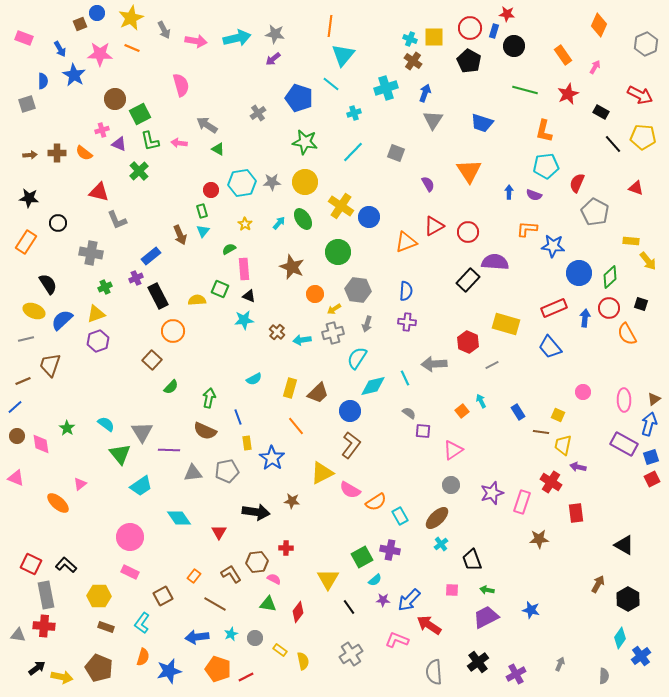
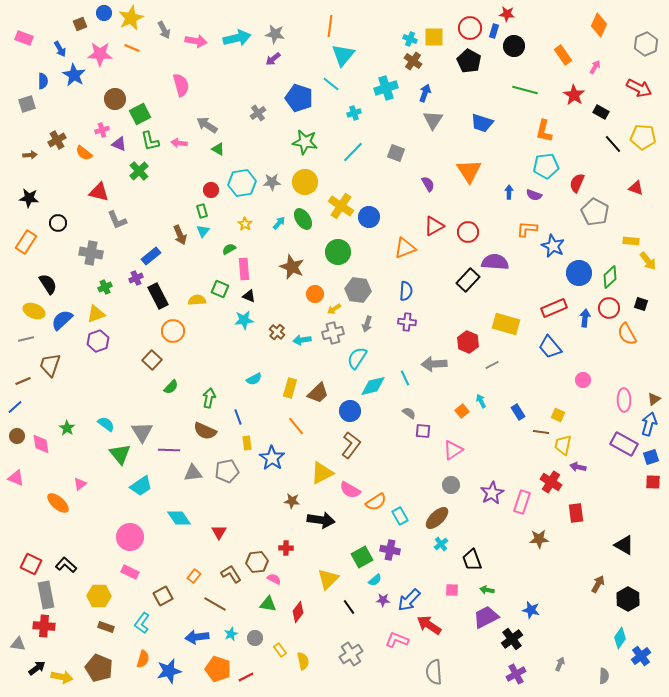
blue circle at (97, 13): moved 7 px right
red star at (568, 94): moved 6 px right, 1 px down; rotated 15 degrees counterclockwise
red arrow at (640, 95): moved 1 px left, 7 px up
brown cross at (57, 153): moved 13 px up; rotated 30 degrees counterclockwise
orange triangle at (406, 242): moved 1 px left, 6 px down
blue star at (553, 246): rotated 20 degrees clockwise
pink circle at (583, 392): moved 12 px up
red square at (652, 479): moved 1 px right, 3 px down; rotated 28 degrees clockwise
purple star at (492, 493): rotated 10 degrees counterclockwise
black arrow at (256, 512): moved 65 px right, 8 px down
yellow triangle at (328, 579): rotated 15 degrees clockwise
gray triangle at (18, 635): moved 9 px down
yellow rectangle at (280, 650): rotated 16 degrees clockwise
orange semicircle at (143, 657): moved 2 px down
black cross at (478, 662): moved 34 px right, 23 px up
